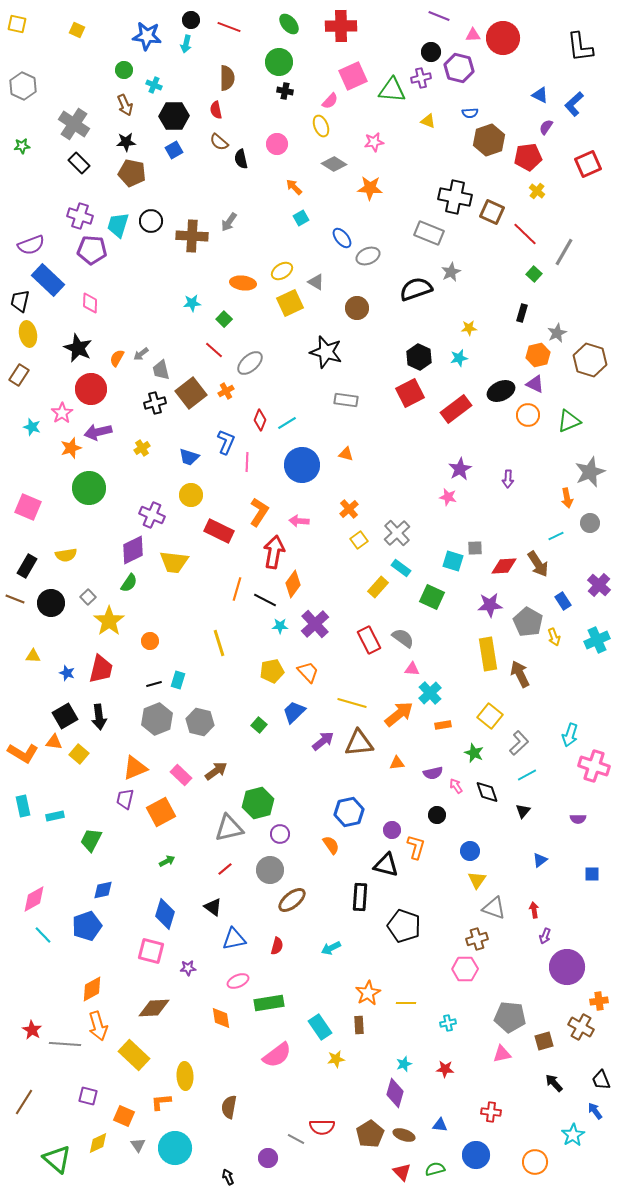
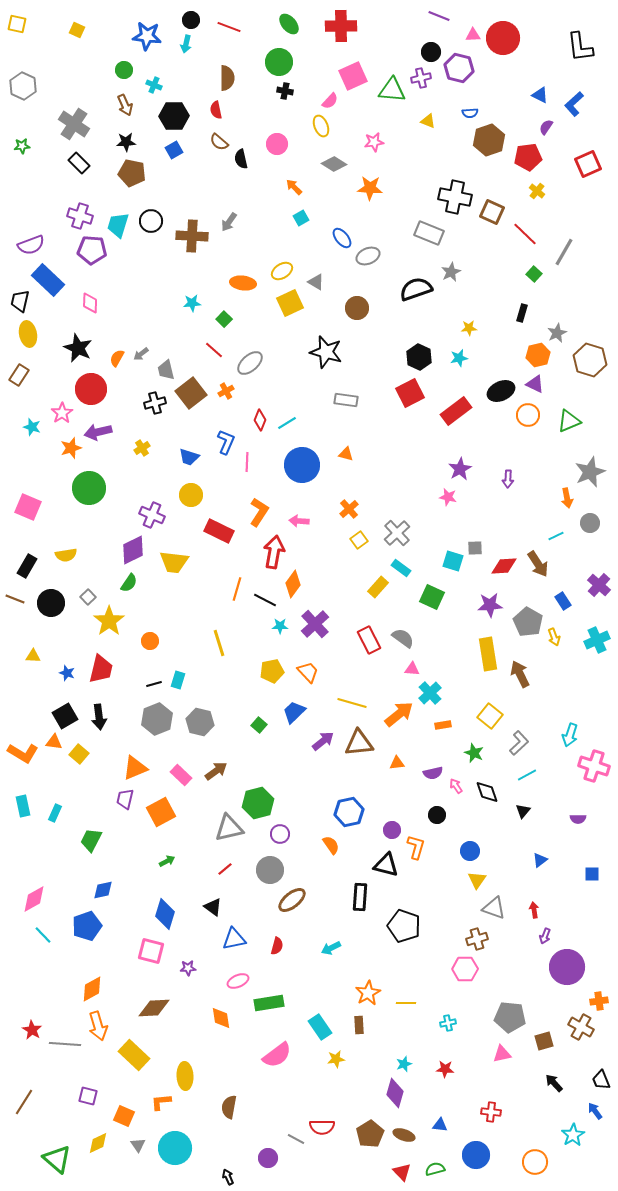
gray trapezoid at (161, 370): moved 5 px right
red rectangle at (456, 409): moved 2 px down
cyan rectangle at (55, 816): moved 3 px up; rotated 54 degrees counterclockwise
